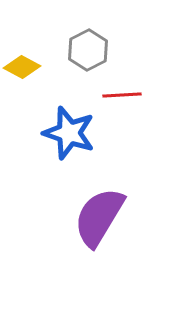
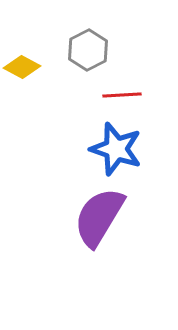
blue star: moved 47 px right, 16 px down
